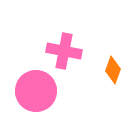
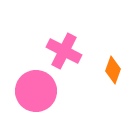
pink cross: rotated 16 degrees clockwise
